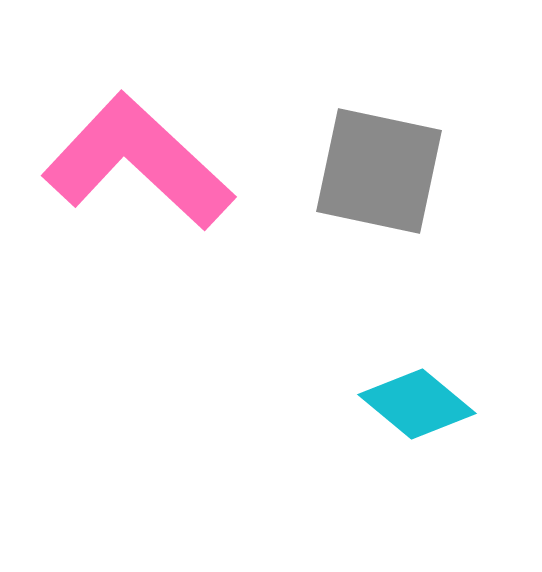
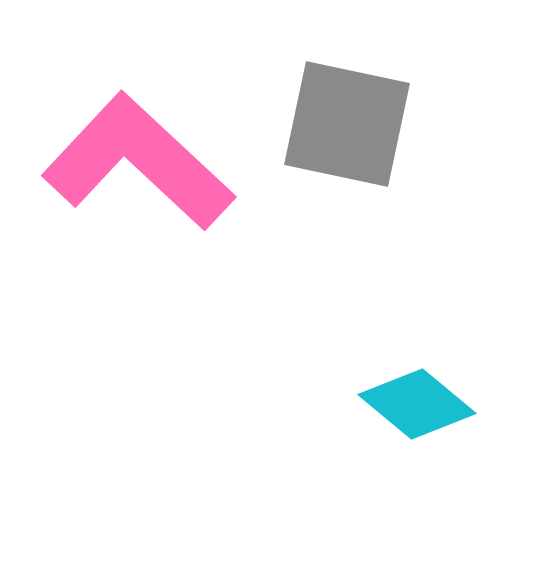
gray square: moved 32 px left, 47 px up
